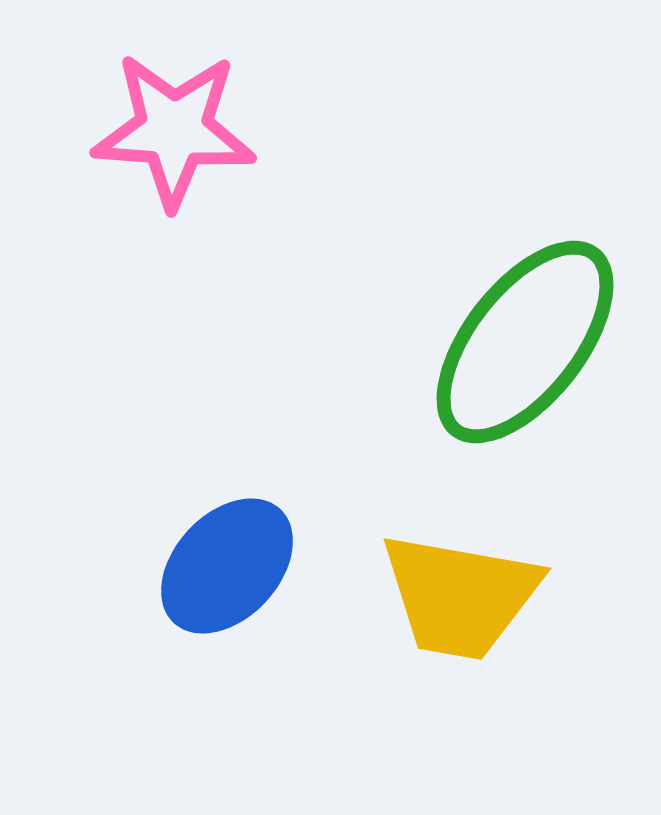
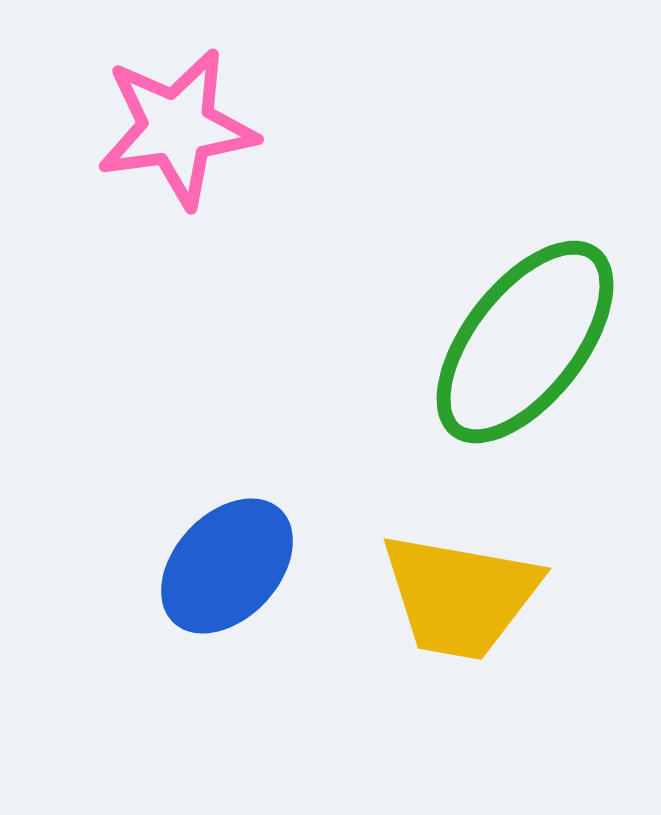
pink star: moved 3 px right, 2 px up; rotated 12 degrees counterclockwise
